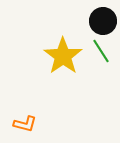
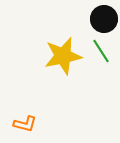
black circle: moved 1 px right, 2 px up
yellow star: rotated 24 degrees clockwise
